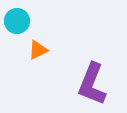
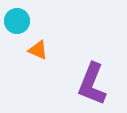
orange triangle: rotated 50 degrees clockwise
